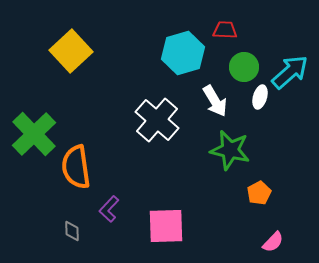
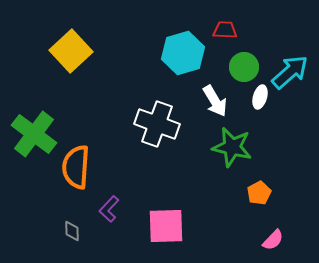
white cross: moved 4 px down; rotated 21 degrees counterclockwise
green cross: rotated 9 degrees counterclockwise
green star: moved 2 px right, 3 px up
orange semicircle: rotated 12 degrees clockwise
pink semicircle: moved 2 px up
